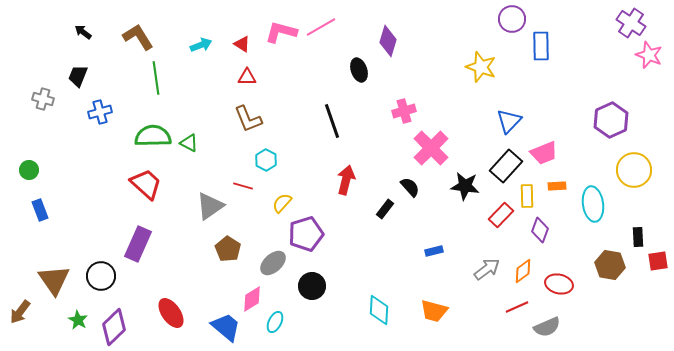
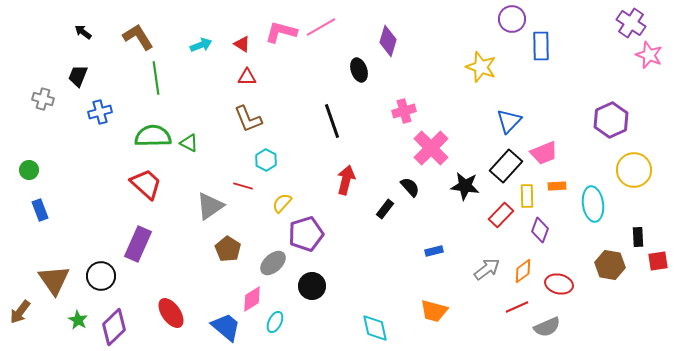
cyan diamond at (379, 310): moved 4 px left, 18 px down; rotated 16 degrees counterclockwise
